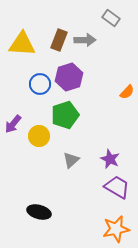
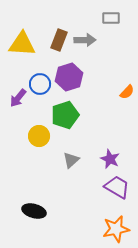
gray rectangle: rotated 36 degrees counterclockwise
purple arrow: moved 5 px right, 26 px up
black ellipse: moved 5 px left, 1 px up
